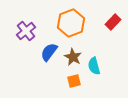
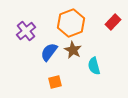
brown star: moved 7 px up
orange square: moved 19 px left, 1 px down
